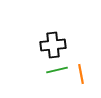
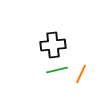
orange line: rotated 36 degrees clockwise
